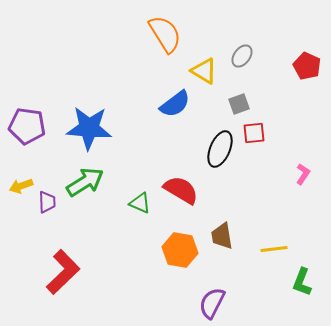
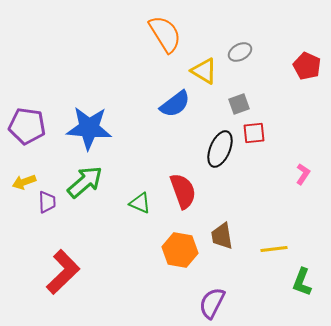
gray ellipse: moved 2 px left, 4 px up; rotated 25 degrees clockwise
green arrow: rotated 9 degrees counterclockwise
yellow arrow: moved 3 px right, 4 px up
red semicircle: moved 2 px right, 1 px down; rotated 39 degrees clockwise
